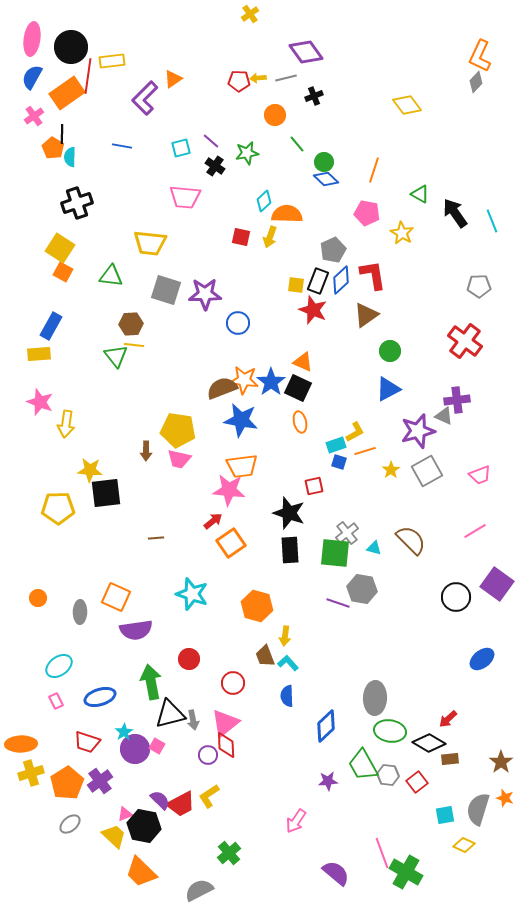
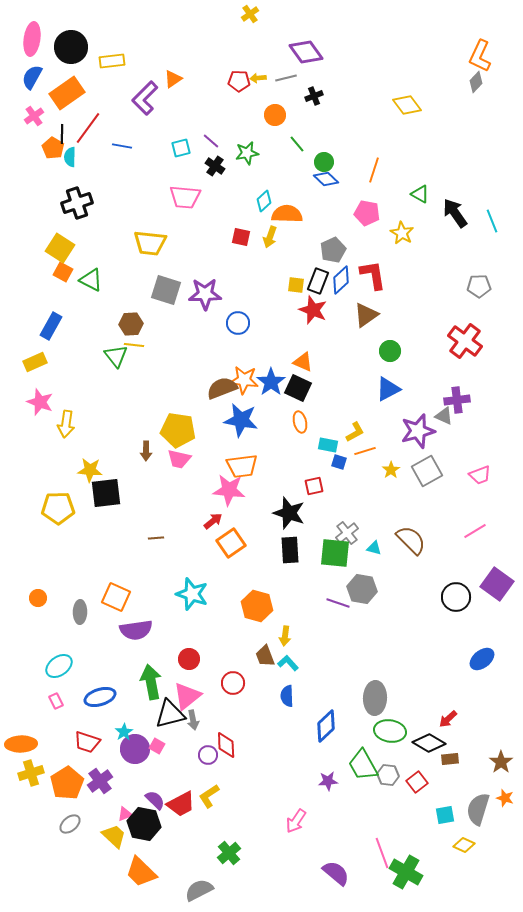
red line at (88, 76): moved 52 px down; rotated 28 degrees clockwise
green triangle at (111, 276): moved 20 px left, 4 px down; rotated 20 degrees clockwise
yellow rectangle at (39, 354): moved 4 px left, 8 px down; rotated 20 degrees counterclockwise
cyan rectangle at (336, 445): moved 8 px left; rotated 30 degrees clockwise
pink triangle at (225, 723): moved 38 px left, 27 px up
purple semicircle at (160, 800): moved 5 px left
black hexagon at (144, 826): moved 2 px up
